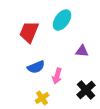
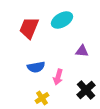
cyan ellipse: rotated 25 degrees clockwise
red trapezoid: moved 4 px up
blue semicircle: rotated 12 degrees clockwise
pink arrow: moved 1 px right, 1 px down
